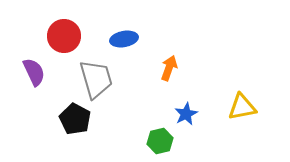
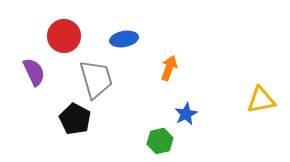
yellow triangle: moved 19 px right, 7 px up
